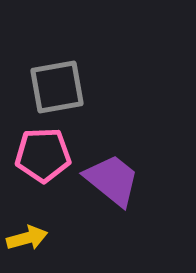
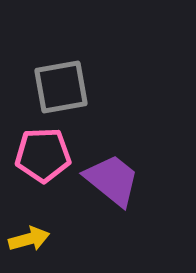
gray square: moved 4 px right
yellow arrow: moved 2 px right, 1 px down
